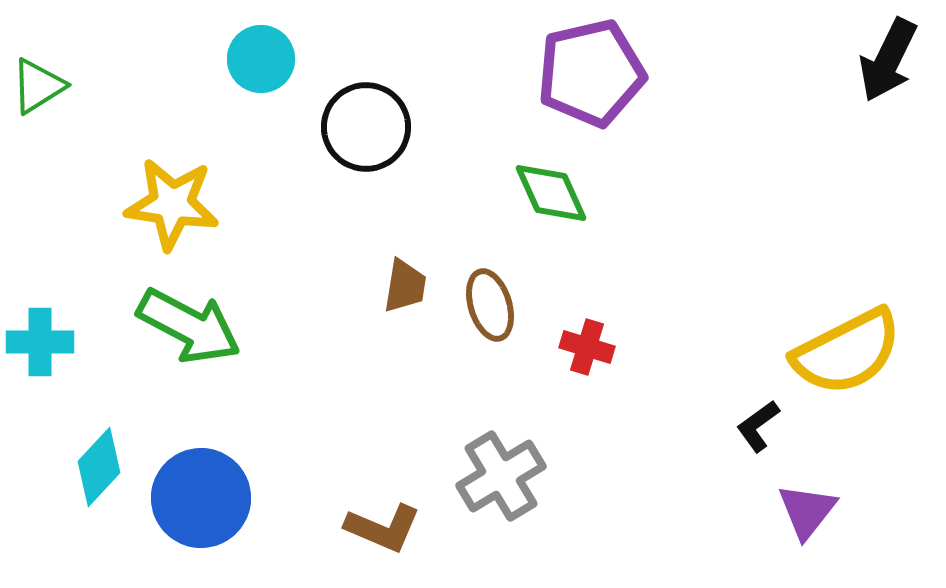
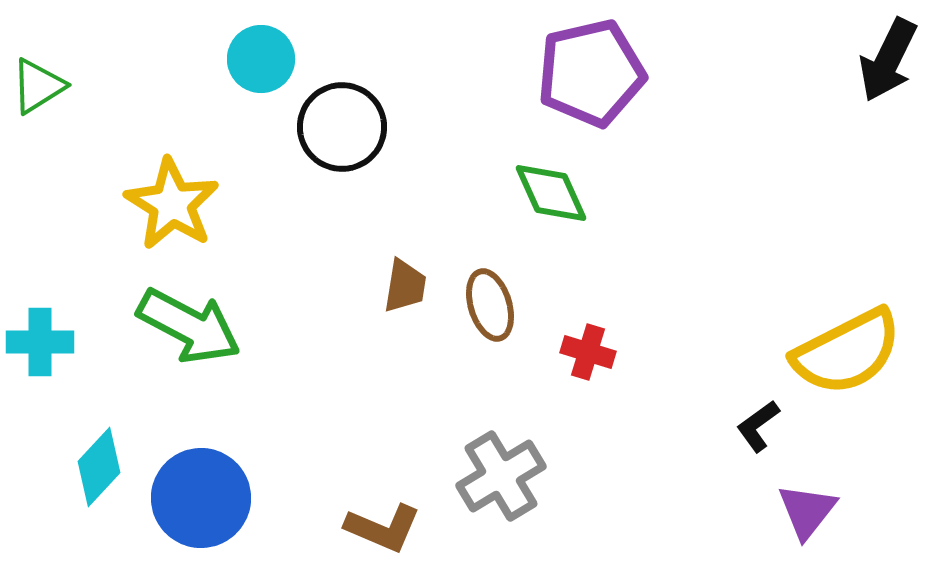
black circle: moved 24 px left
yellow star: rotated 24 degrees clockwise
red cross: moved 1 px right, 5 px down
